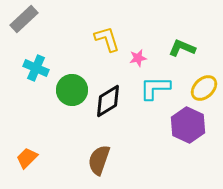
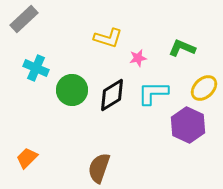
yellow L-shape: moved 1 px right, 1 px up; rotated 124 degrees clockwise
cyan L-shape: moved 2 px left, 5 px down
black diamond: moved 4 px right, 6 px up
brown semicircle: moved 8 px down
